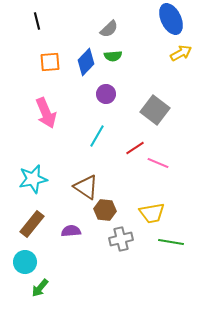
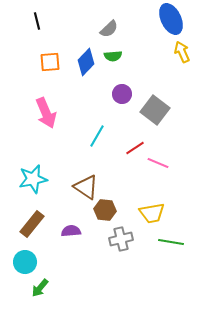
yellow arrow: moved 1 px right, 1 px up; rotated 85 degrees counterclockwise
purple circle: moved 16 px right
